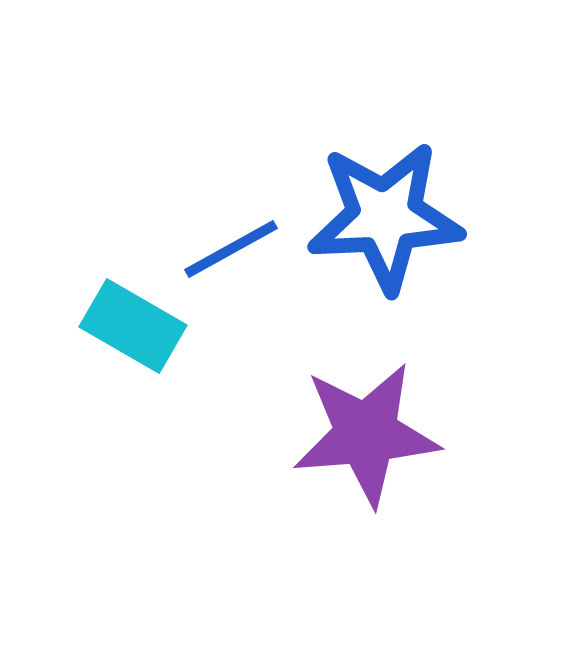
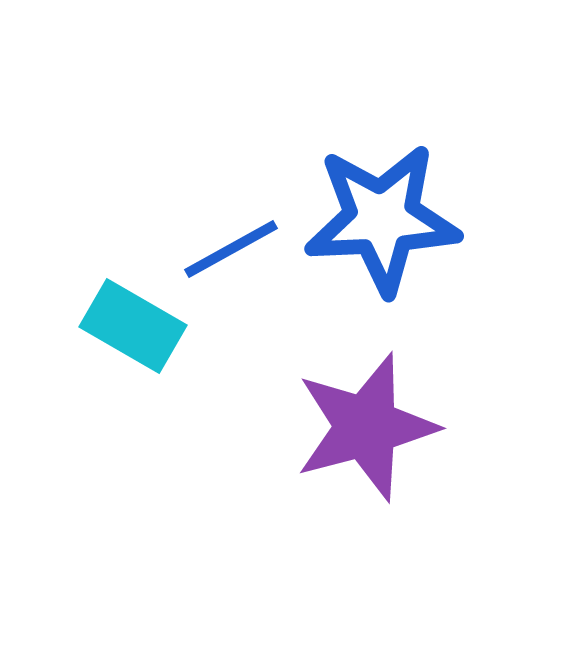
blue star: moved 3 px left, 2 px down
purple star: moved 7 px up; rotated 10 degrees counterclockwise
